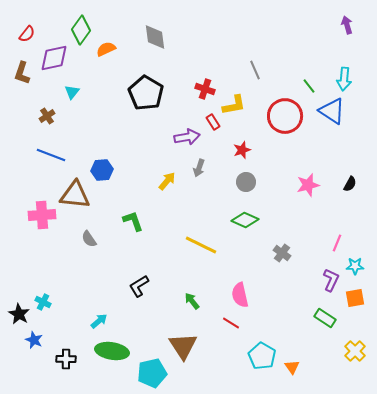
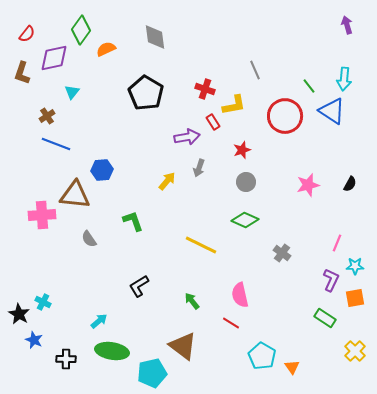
blue line at (51, 155): moved 5 px right, 11 px up
brown triangle at (183, 346): rotated 20 degrees counterclockwise
